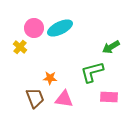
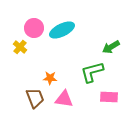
cyan ellipse: moved 2 px right, 2 px down
